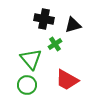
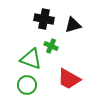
green cross: moved 4 px left, 2 px down; rotated 32 degrees counterclockwise
green triangle: rotated 30 degrees counterclockwise
red trapezoid: moved 2 px right, 1 px up
